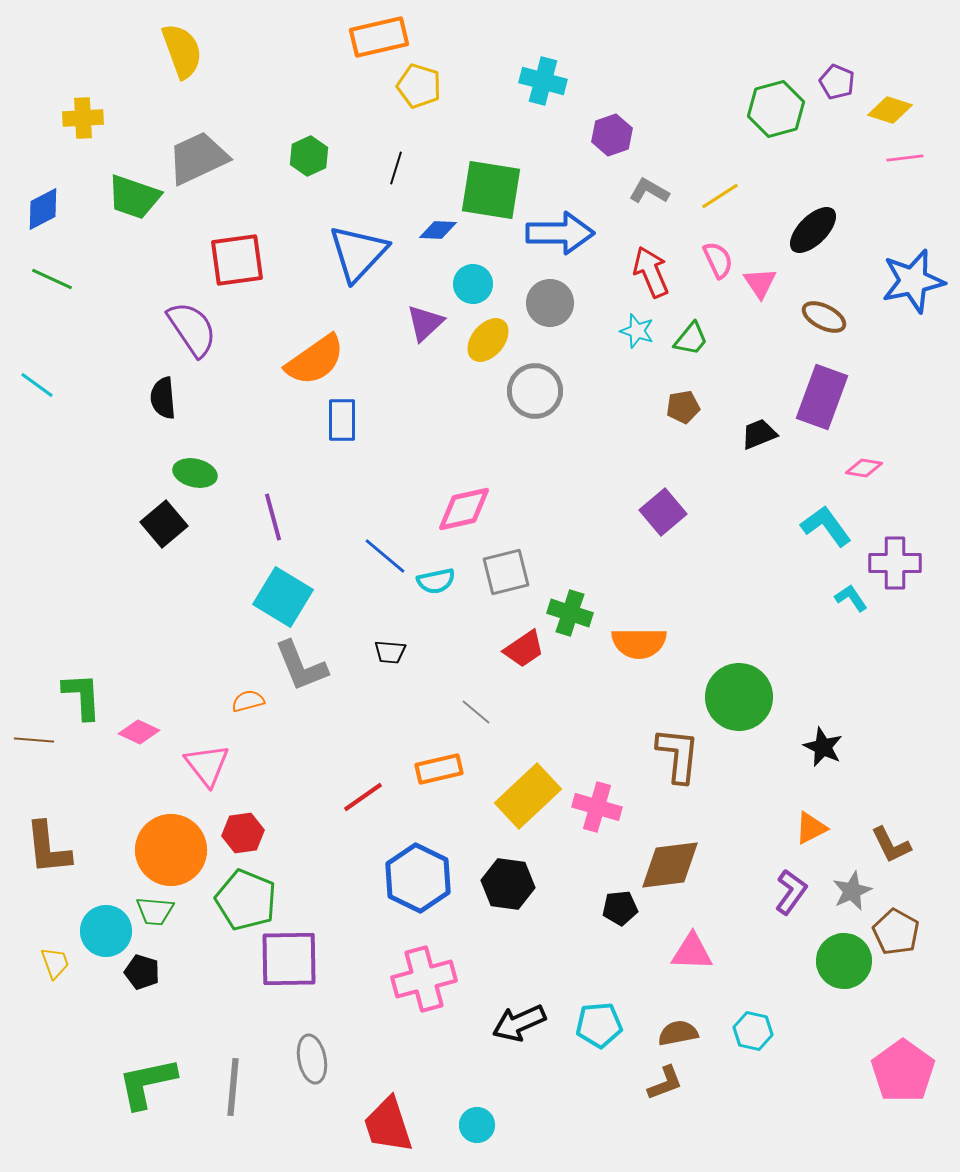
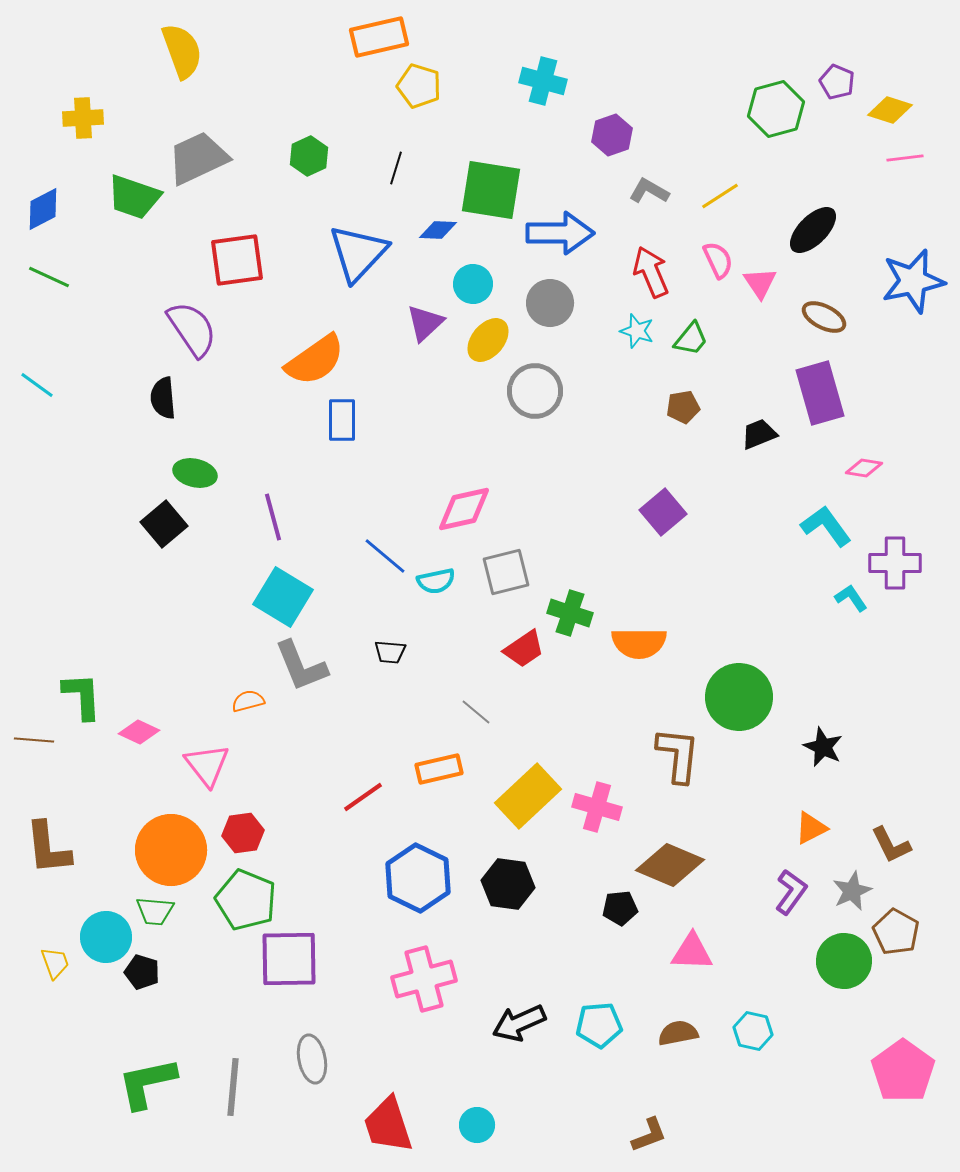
green line at (52, 279): moved 3 px left, 2 px up
purple rectangle at (822, 397): moved 2 px left, 4 px up; rotated 36 degrees counterclockwise
brown diamond at (670, 865): rotated 30 degrees clockwise
cyan circle at (106, 931): moved 6 px down
brown L-shape at (665, 1083): moved 16 px left, 52 px down
